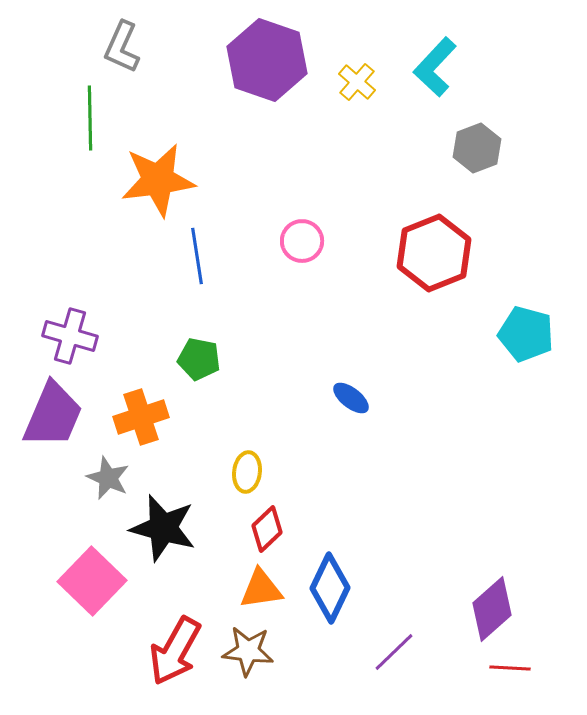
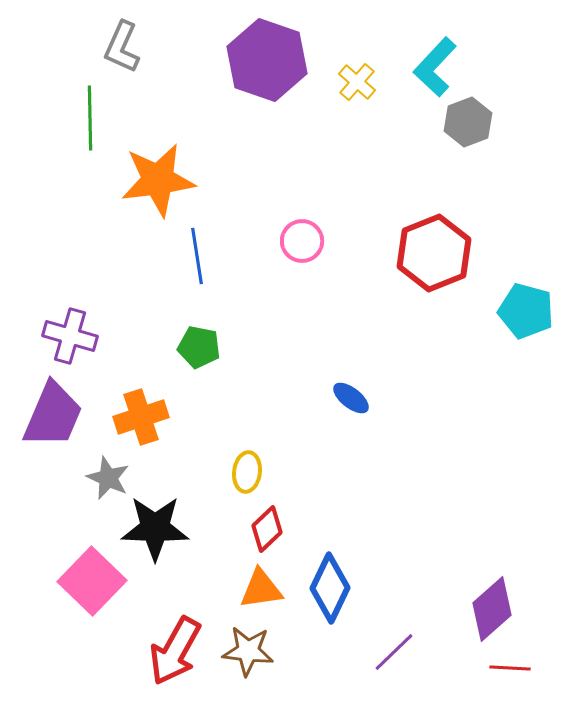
gray hexagon: moved 9 px left, 26 px up
cyan pentagon: moved 23 px up
green pentagon: moved 12 px up
black star: moved 8 px left; rotated 14 degrees counterclockwise
